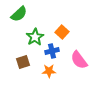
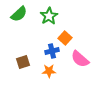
orange square: moved 3 px right, 6 px down
green star: moved 14 px right, 21 px up
pink semicircle: moved 1 px right, 1 px up; rotated 12 degrees counterclockwise
